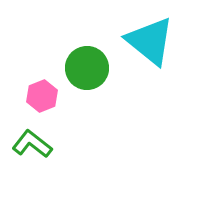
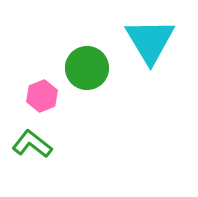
cyan triangle: rotated 20 degrees clockwise
